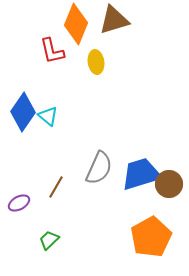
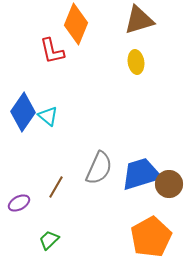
brown triangle: moved 25 px right
yellow ellipse: moved 40 px right
